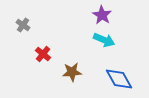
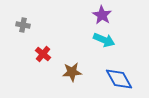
gray cross: rotated 24 degrees counterclockwise
